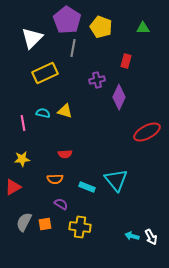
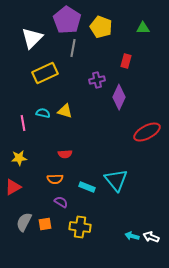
yellow star: moved 3 px left, 1 px up
purple semicircle: moved 2 px up
white arrow: rotated 140 degrees clockwise
